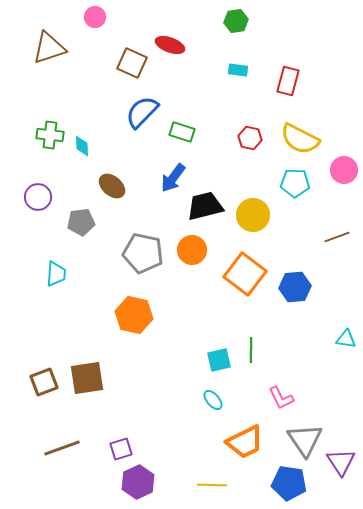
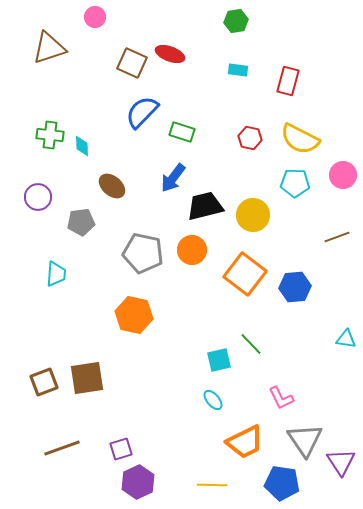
red ellipse at (170, 45): moved 9 px down
pink circle at (344, 170): moved 1 px left, 5 px down
green line at (251, 350): moved 6 px up; rotated 45 degrees counterclockwise
blue pentagon at (289, 483): moved 7 px left
